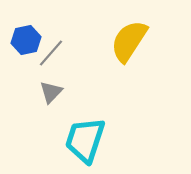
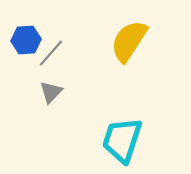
blue hexagon: rotated 8 degrees clockwise
cyan trapezoid: moved 37 px right
